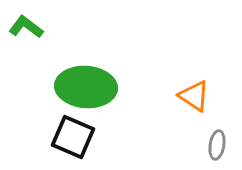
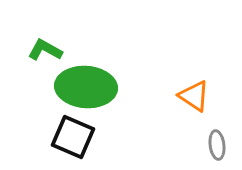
green L-shape: moved 19 px right, 23 px down; rotated 8 degrees counterclockwise
gray ellipse: rotated 16 degrees counterclockwise
